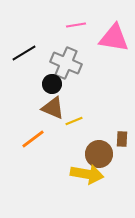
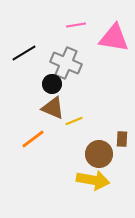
yellow arrow: moved 6 px right, 6 px down
